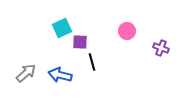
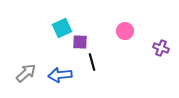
pink circle: moved 2 px left
blue arrow: rotated 20 degrees counterclockwise
